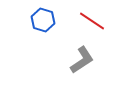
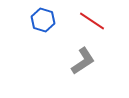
gray L-shape: moved 1 px right, 1 px down
